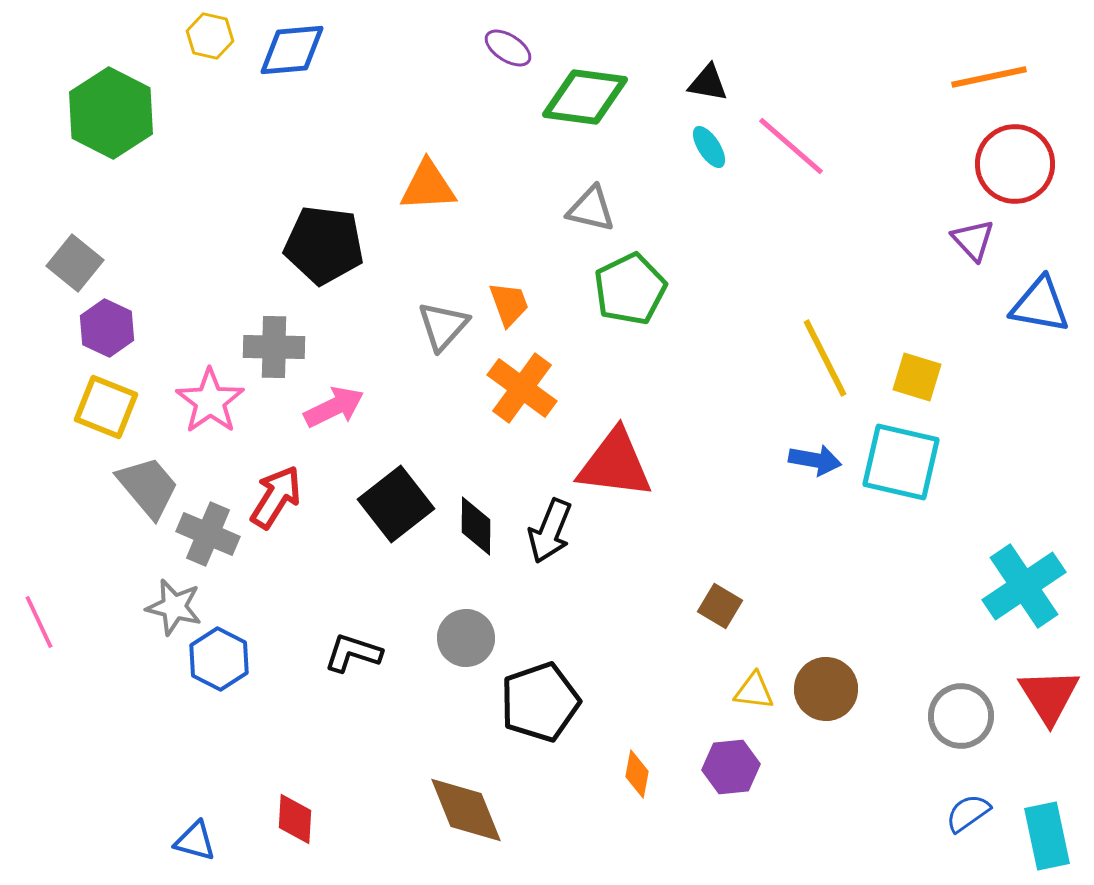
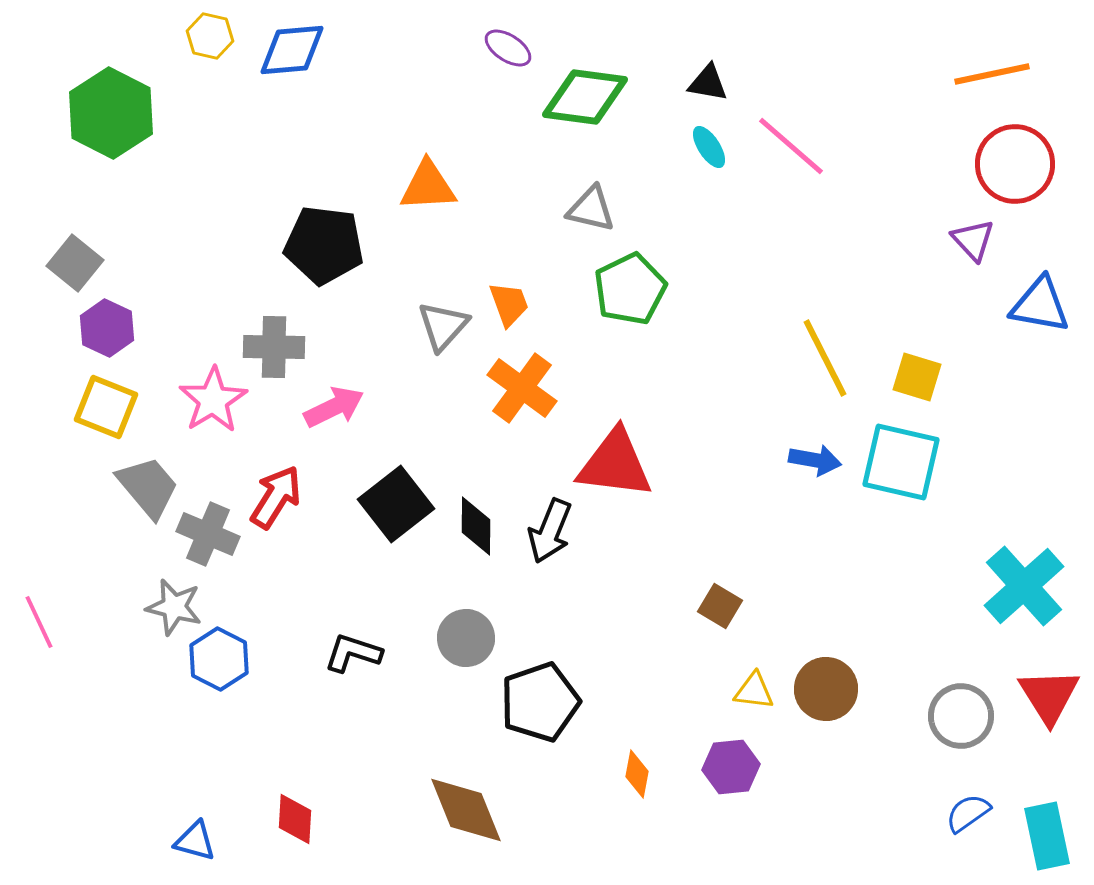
orange line at (989, 77): moved 3 px right, 3 px up
pink star at (210, 401): moved 3 px right, 1 px up; rotated 4 degrees clockwise
cyan cross at (1024, 586): rotated 8 degrees counterclockwise
